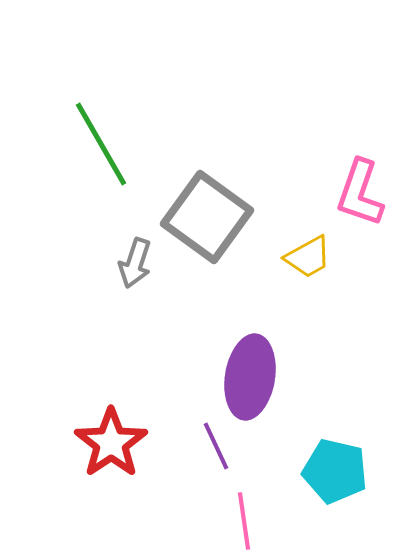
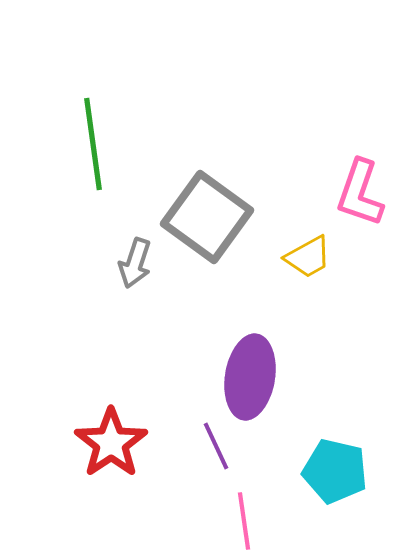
green line: moved 8 px left; rotated 22 degrees clockwise
